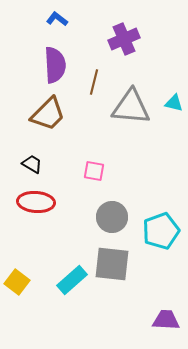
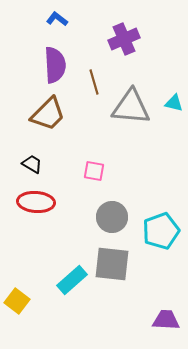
brown line: rotated 30 degrees counterclockwise
yellow square: moved 19 px down
